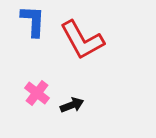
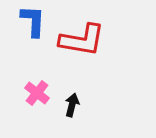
red L-shape: rotated 51 degrees counterclockwise
black arrow: rotated 55 degrees counterclockwise
